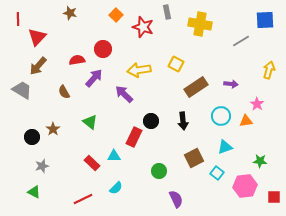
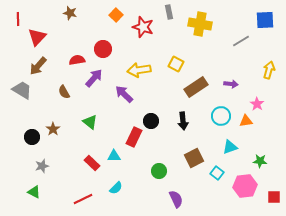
gray rectangle at (167, 12): moved 2 px right
cyan triangle at (225, 147): moved 5 px right
